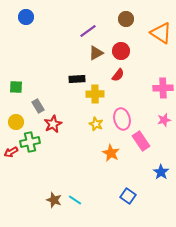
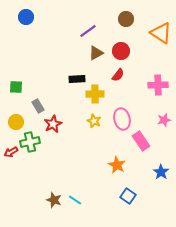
pink cross: moved 5 px left, 3 px up
yellow star: moved 2 px left, 3 px up
orange star: moved 6 px right, 12 px down
